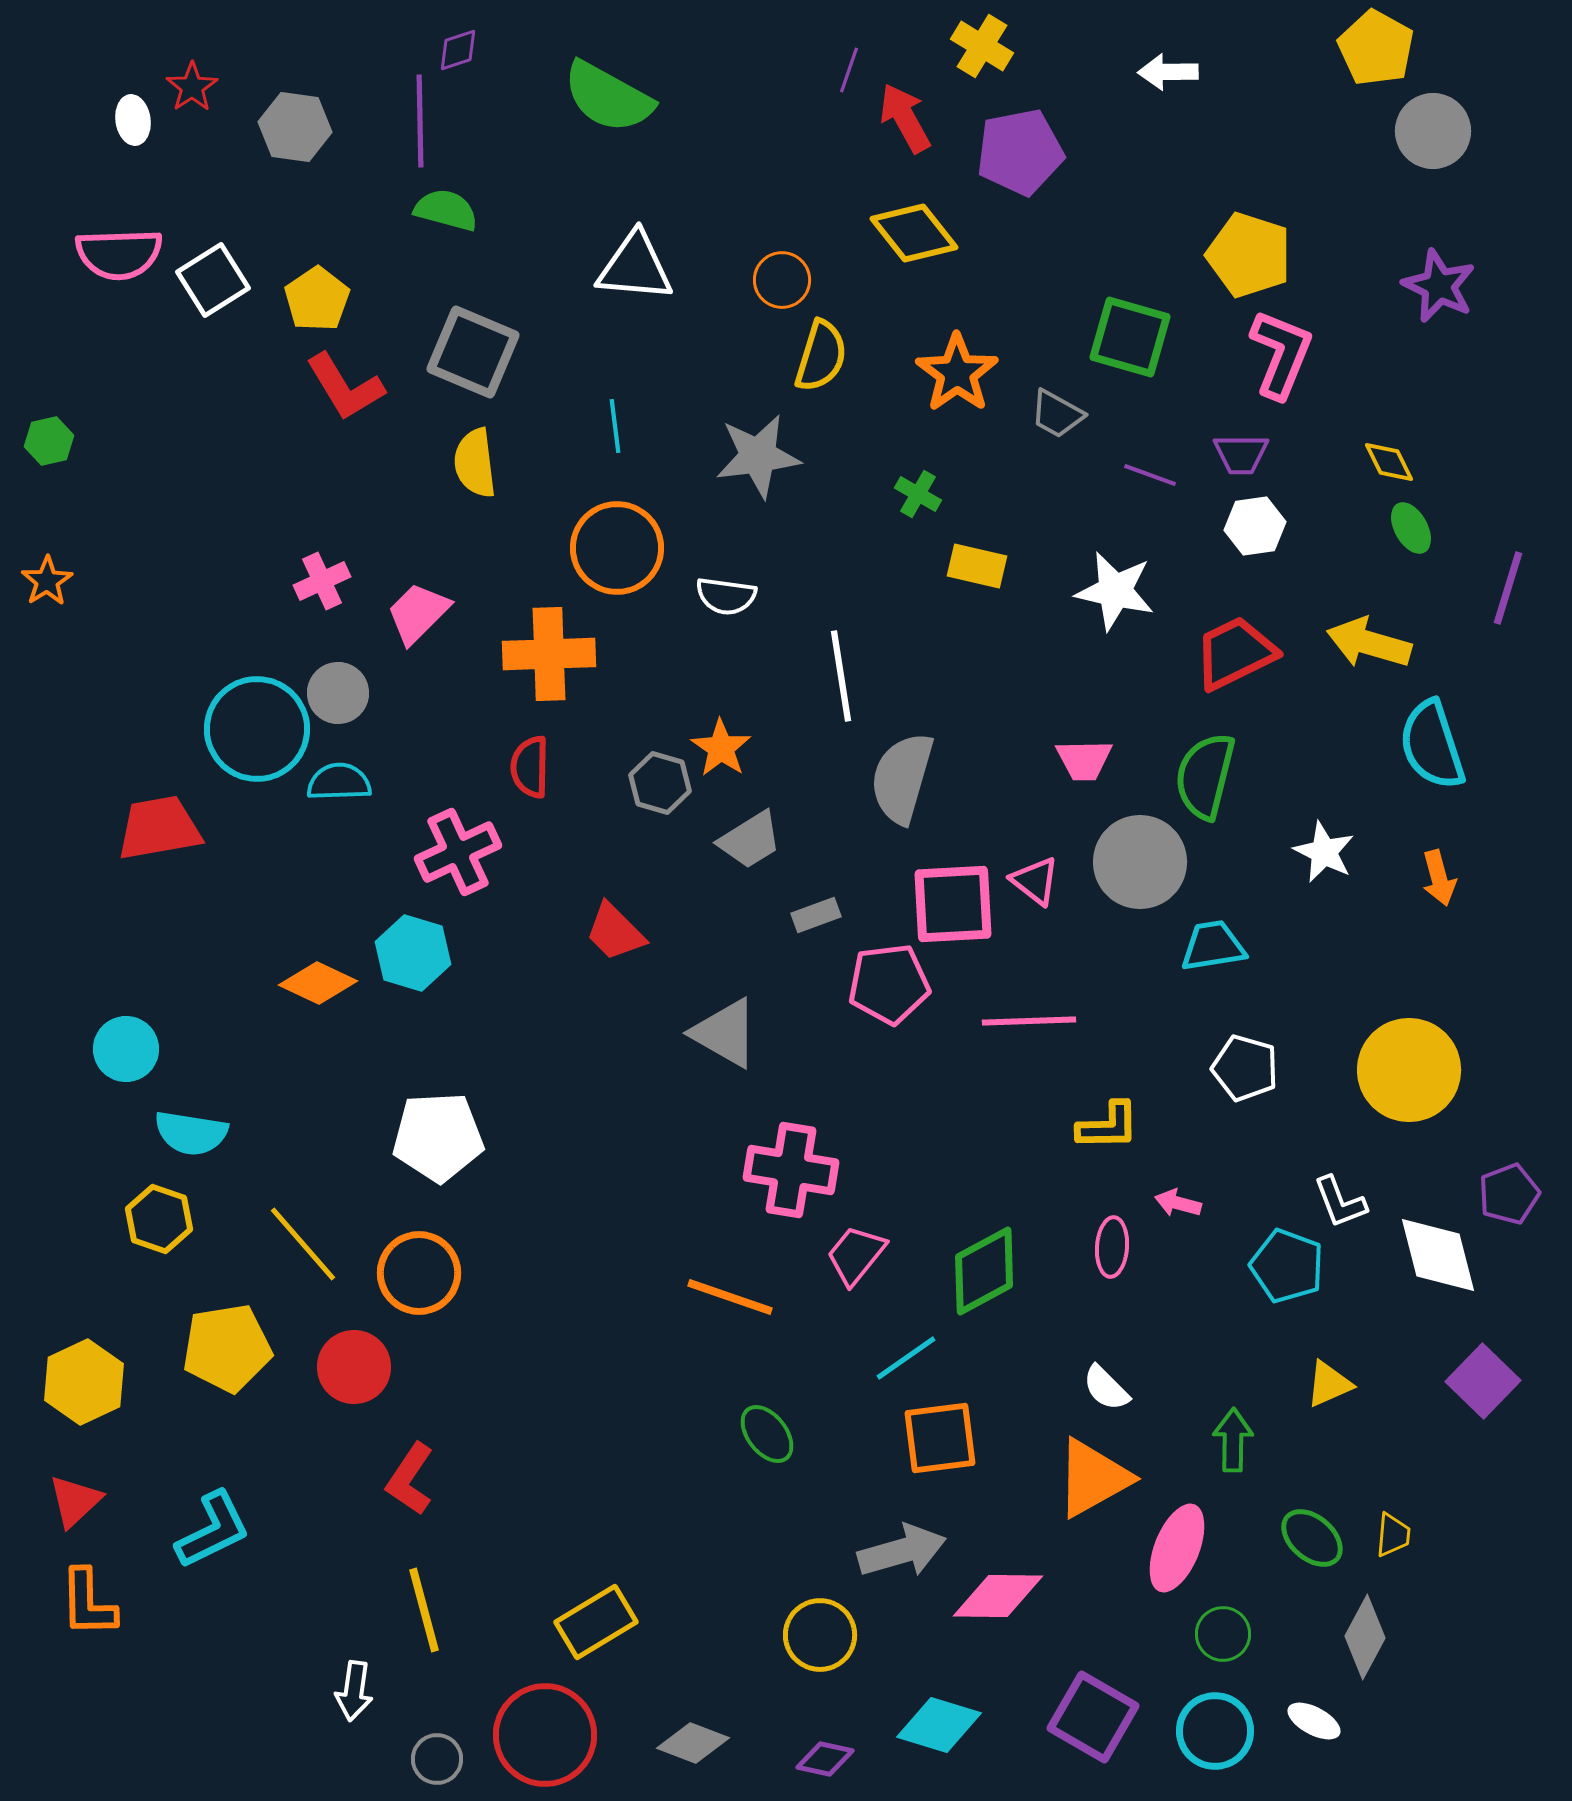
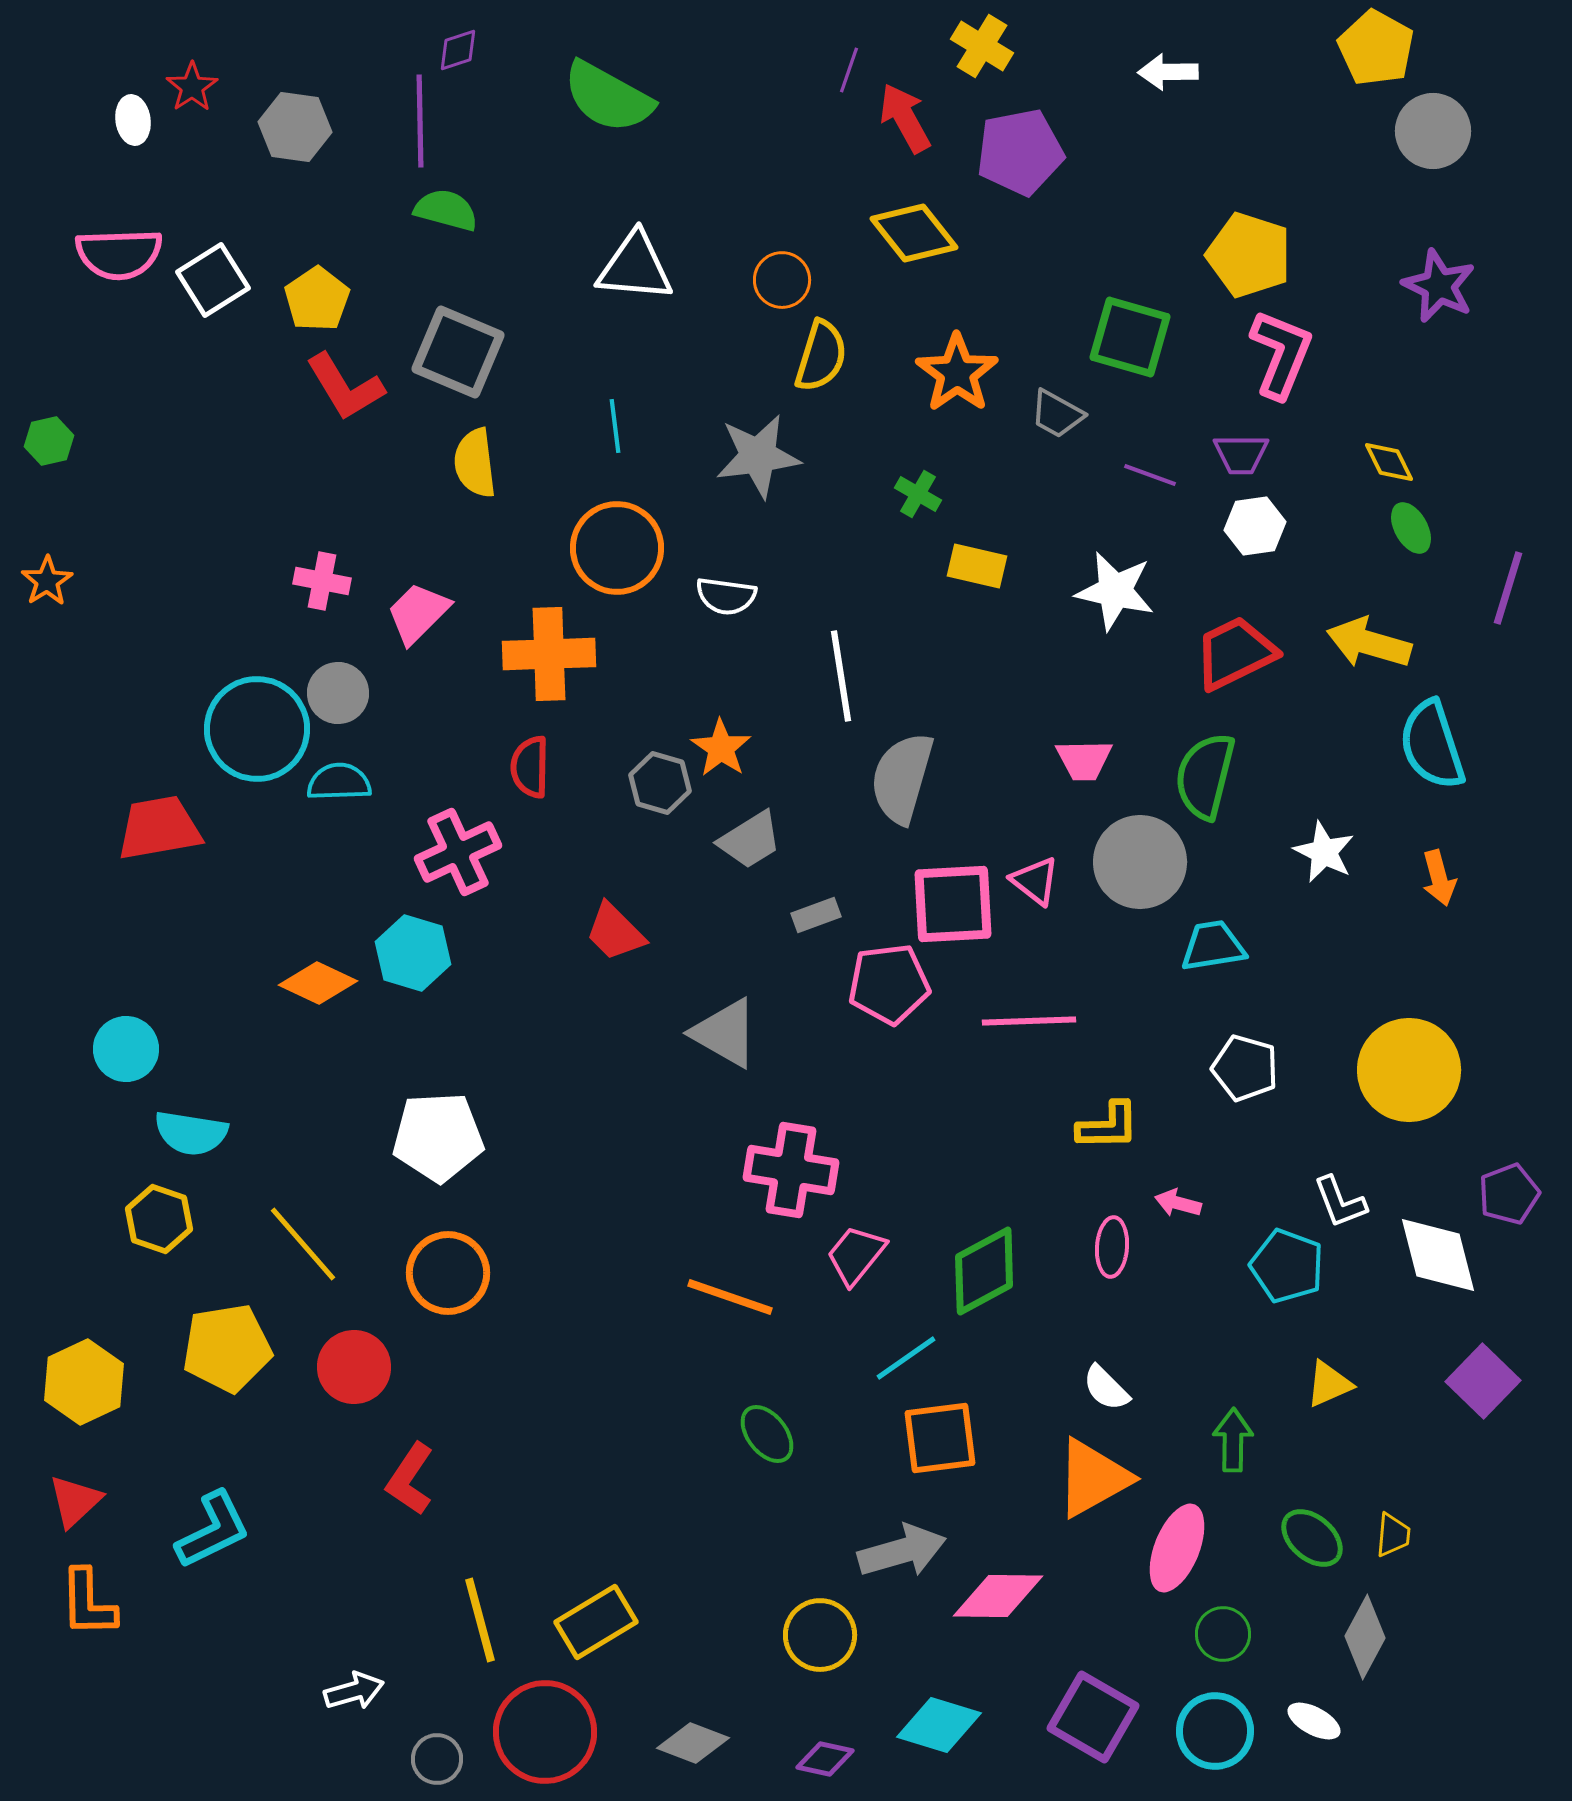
gray square at (473, 352): moved 15 px left
pink cross at (322, 581): rotated 36 degrees clockwise
orange circle at (419, 1273): moved 29 px right
yellow line at (424, 1610): moved 56 px right, 10 px down
white arrow at (354, 1691): rotated 114 degrees counterclockwise
red circle at (545, 1735): moved 3 px up
